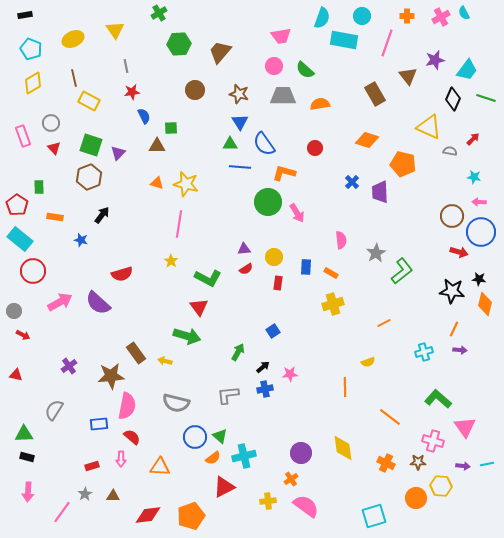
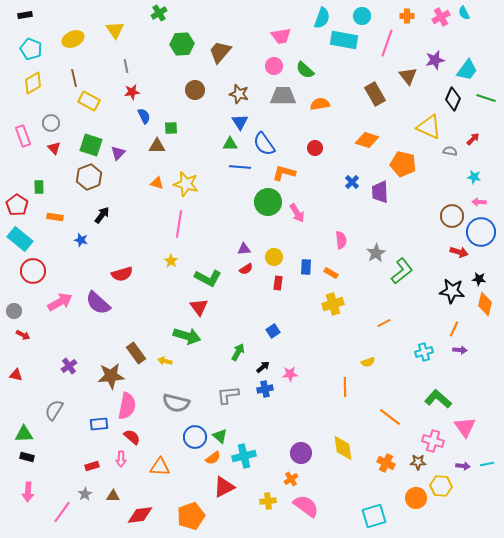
green hexagon at (179, 44): moved 3 px right
red diamond at (148, 515): moved 8 px left
